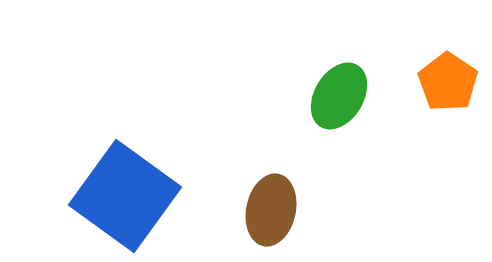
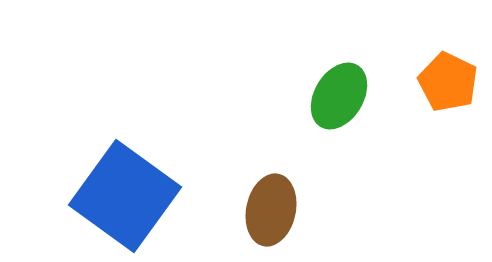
orange pentagon: rotated 8 degrees counterclockwise
